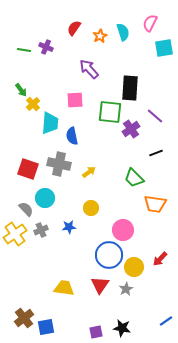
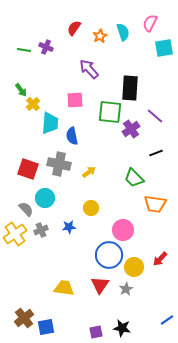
blue line at (166, 321): moved 1 px right, 1 px up
